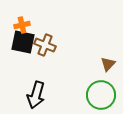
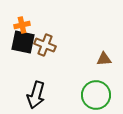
brown triangle: moved 4 px left, 5 px up; rotated 42 degrees clockwise
green circle: moved 5 px left
